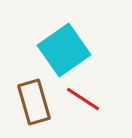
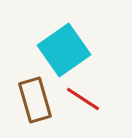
brown rectangle: moved 1 px right, 2 px up
